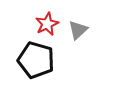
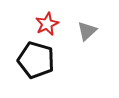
gray triangle: moved 9 px right, 1 px down
